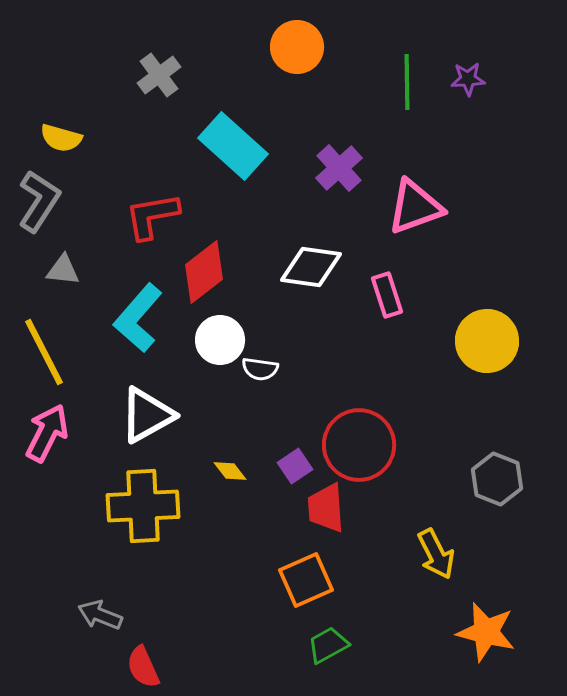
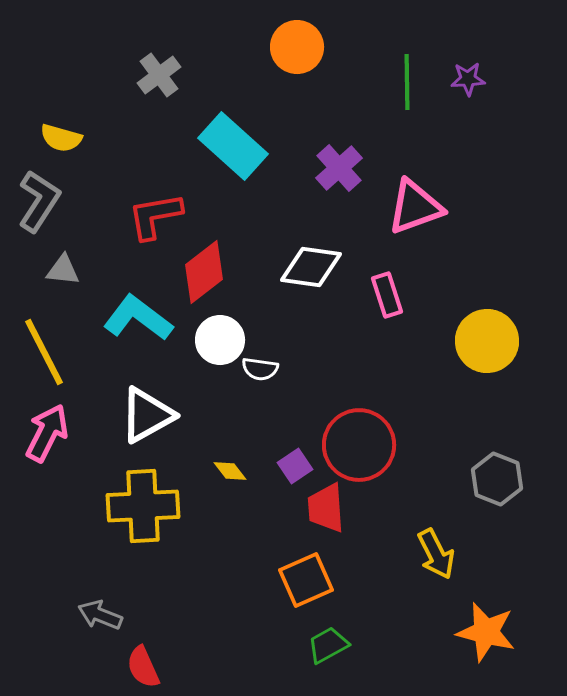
red L-shape: moved 3 px right
cyan L-shape: rotated 86 degrees clockwise
